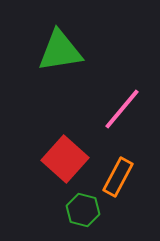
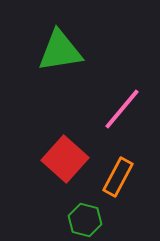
green hexagon: moved 2 px right, 10 px down
